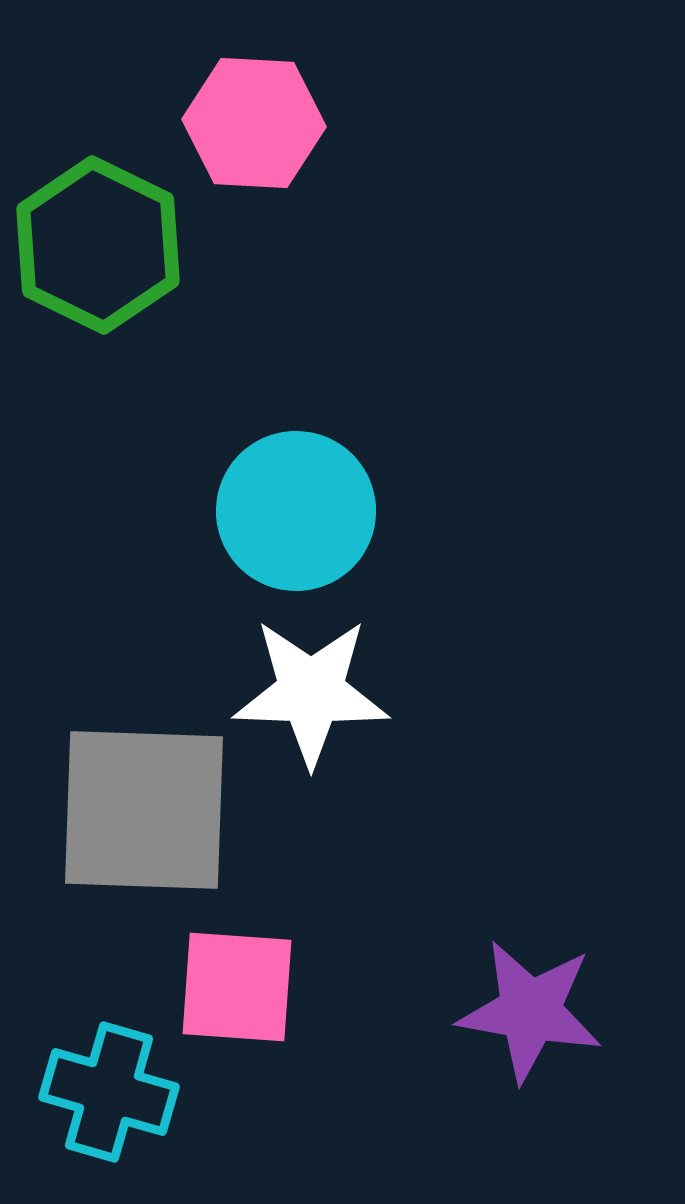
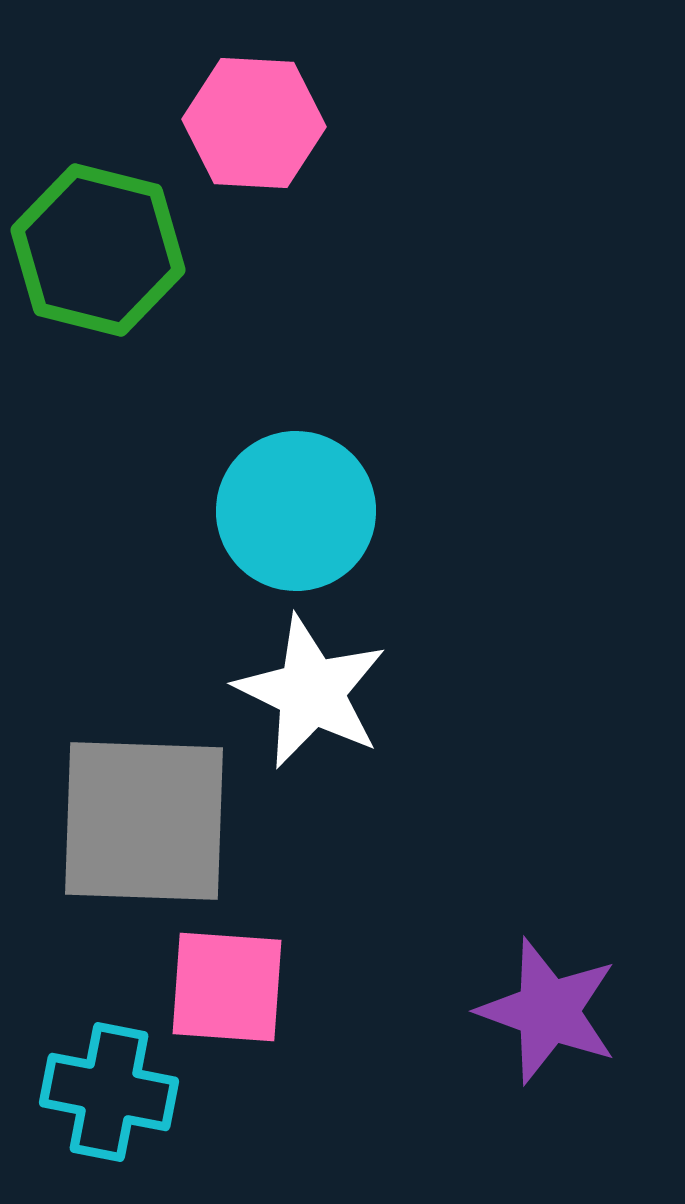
green hexagon: moved 5 px down; rotated 12 degrees counterclockwise
white star: rotated 24 degrees clockwise
gray square: moved 11 px down
pink square: moved 10 px left
purple star: moved 18 px right; rotated 10 degrees clockwise
cyan cross: rotated 5 degrees counterclockwise
